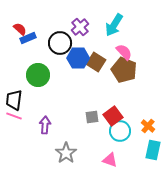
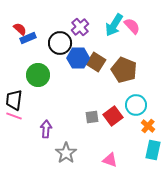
pink semicircle: moved 8 px right, 26 px up
purple arrow: moved 1 px right, 4 px down
cyan circle: moved 16 px right, 26 px up
